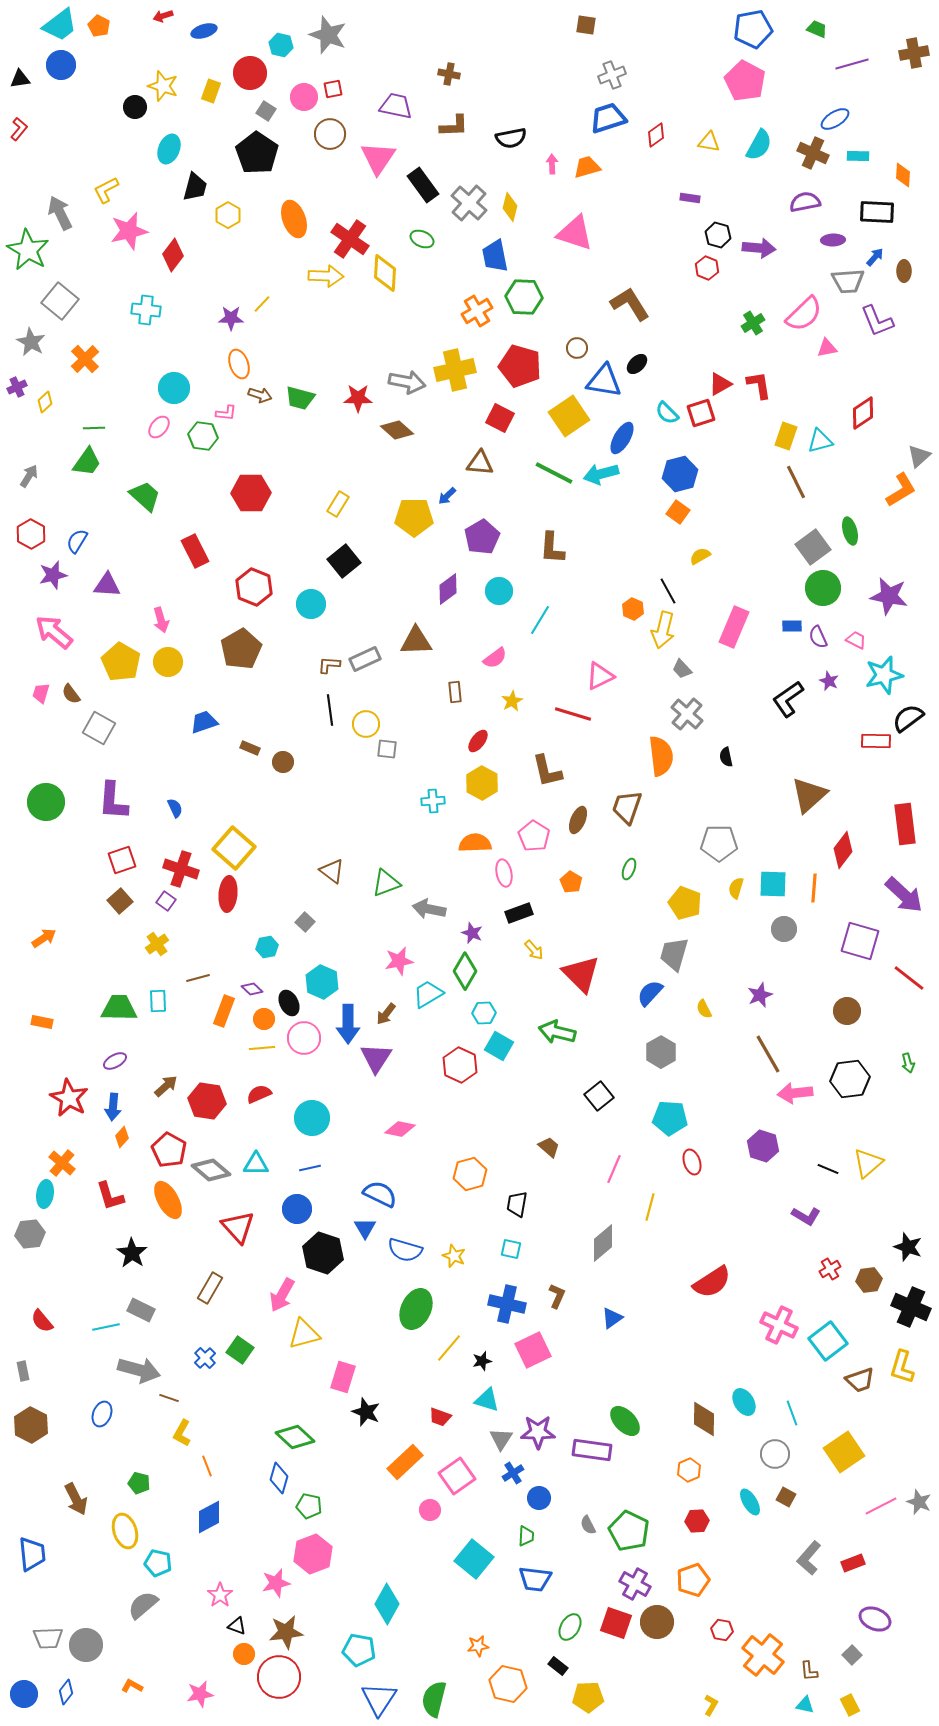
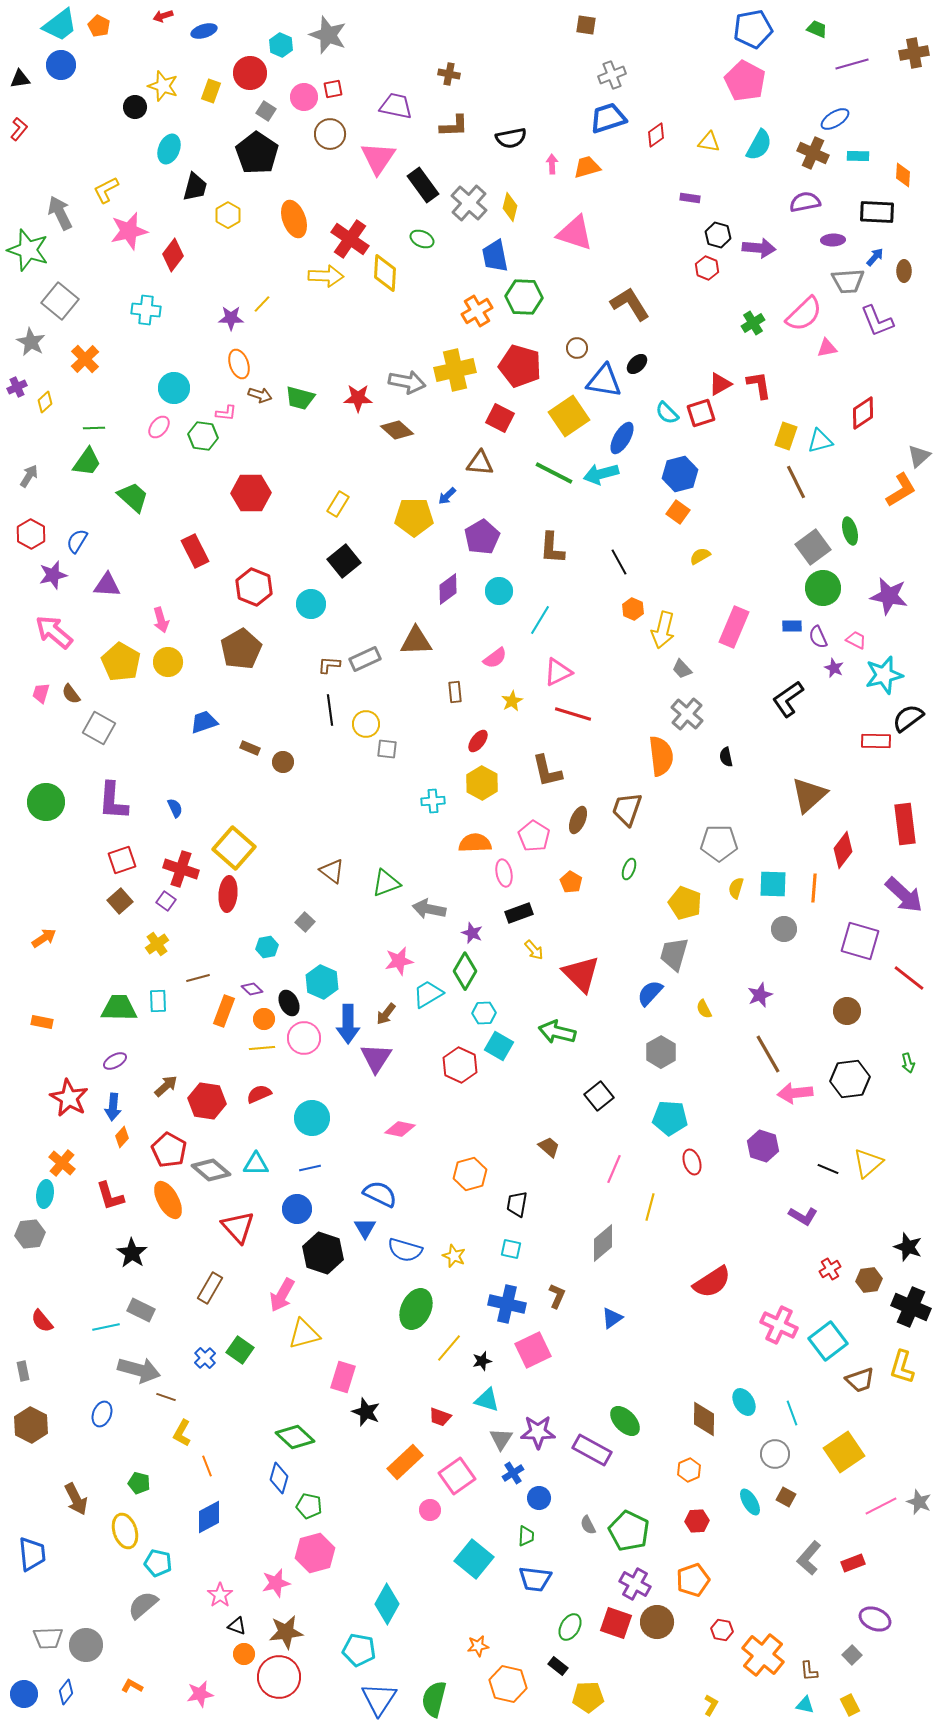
cyan hexagon at (281, 45): rotated 10 degrees clockwise
green star at (28, 250): rotated 12 degrees counterclockwise
green trapezoid at (145, 496): moved 12 px left, 1 px down
black line at (668, 591): moved 49 px left, 29 px up
pink triangle at (600, 676): moved 42 px left, 4 px up
purple star at (829, 681): moved 5 px right, 13 px up
brown trapezoid at (627, 807): moved 2 px down
purple L-shape at (806, 1216): moved 3 px left
brown line at (169, 1398): moved 3 px left, 1 px up
purple rectangle at (592, 1450): rotated 21 degrees clockwise
pink hexagon at (313, 1554): moved 2 px right, 1 px up; rotated 6 degrees clockwise
